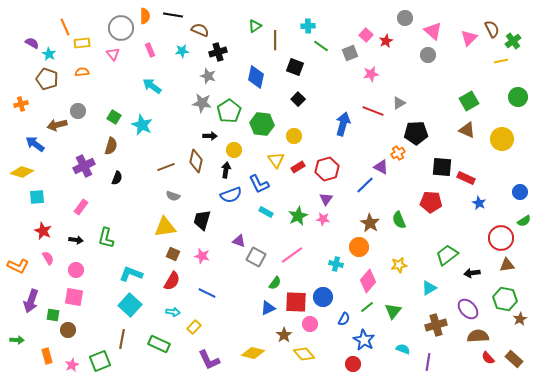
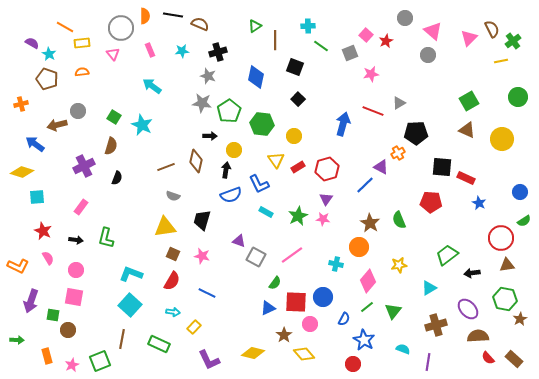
orange line at (65, 27): rotated 36 degrees counterclockwise
brown semicircle at (200, 30): moved 6 px up
